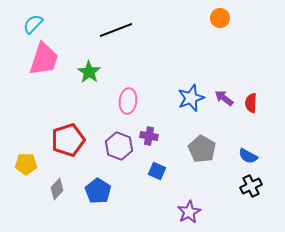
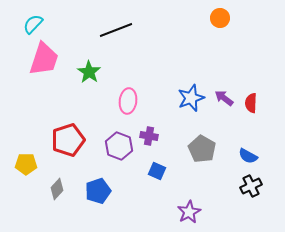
blue pentagon: rotated 20 degrees clockwise
